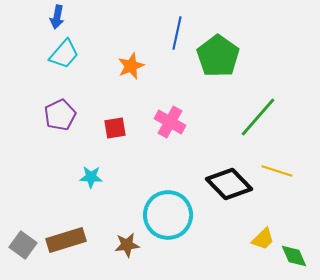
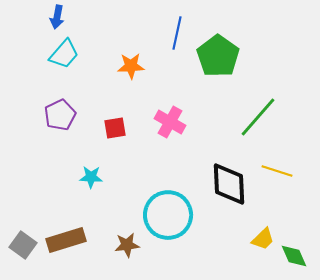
orange star: rotated 20 degrees clockwise
black diamond: rotated 42 degrees clockwise
